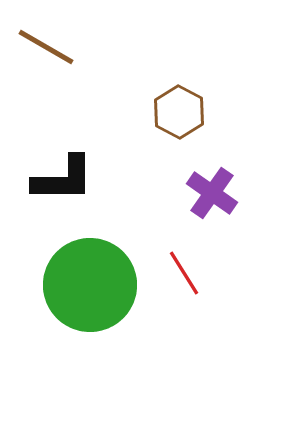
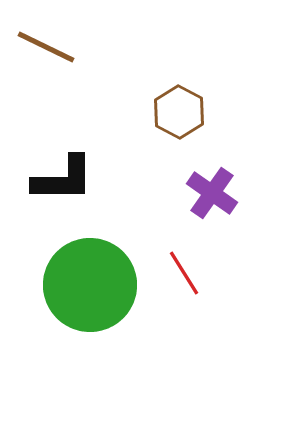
brown line: rotated 4 degrees counterclockwise
